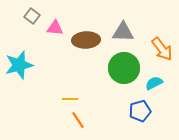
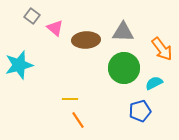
pink triangle: rotated 36 degrees clockwise
